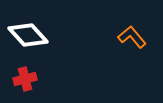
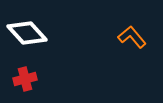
white diamond: moved 1 px left, 2 px up
